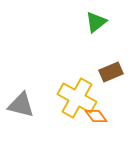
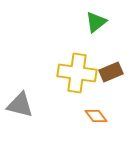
yellow cross: moved 25 px up; rotated 21 degrees counterclockwise
gray triangle: moved 1 px left
